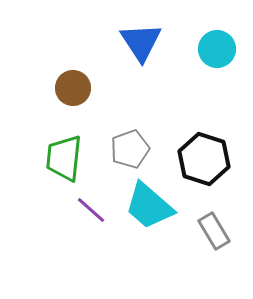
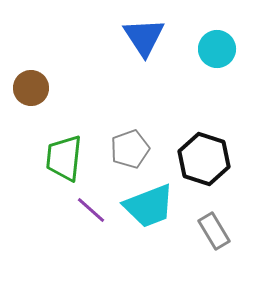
blue triangle: moved 3 px right, 5 px up
brown circle: moved 42 px left
cyan trapezoid: rotated 62 degrees counterclockwise
